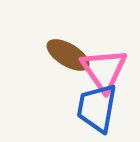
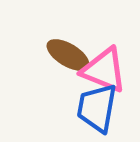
pink triangle: rotated 33 degrees counterclockwise
